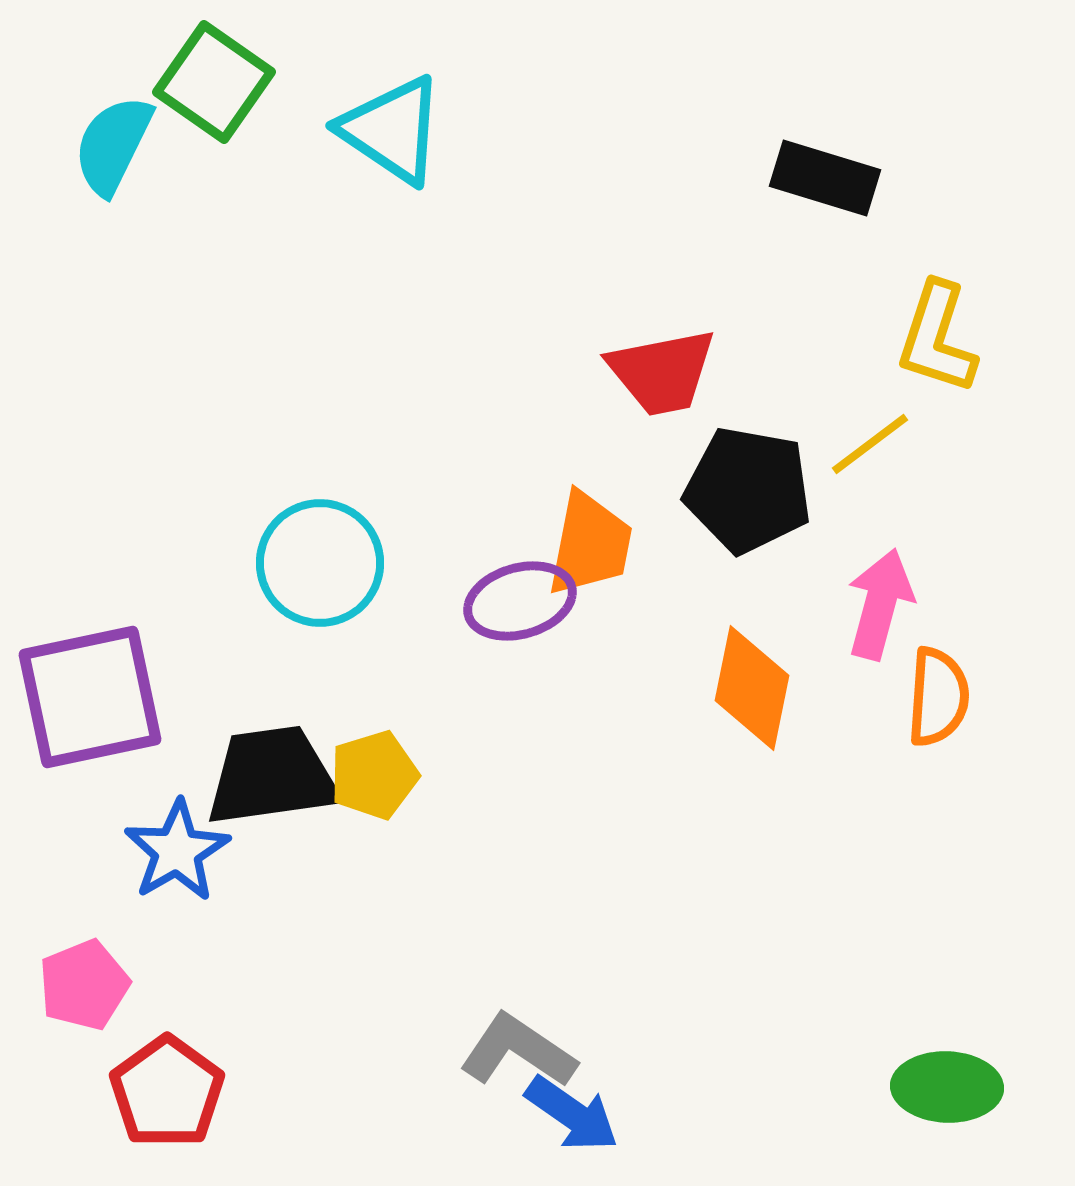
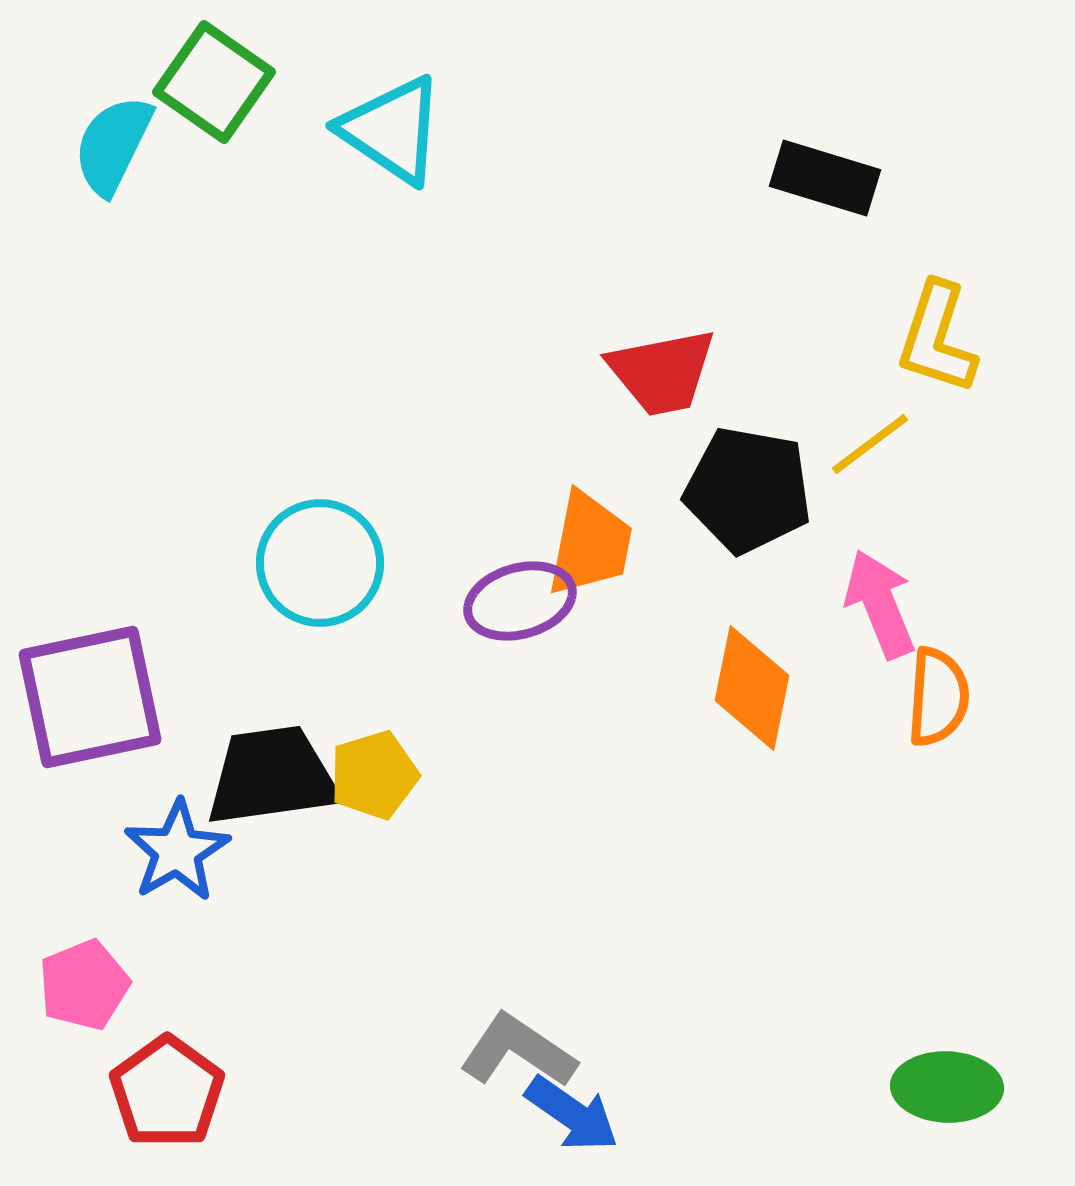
pink arrow: rotated 37 degrees counterclockwise
